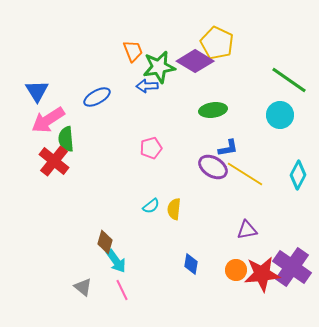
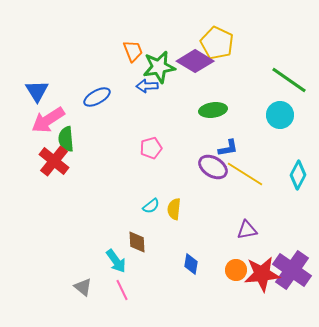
brown diamond: moved 32 px right; rotated 20 degrees counterclockwise
purple cross: moved 3 px down
